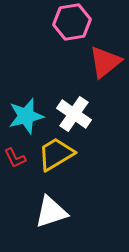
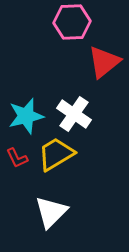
pink hexagon: rotated 6 degrees clockwise
red triangle: moved 1 px left
red L-shape: moved 2 px right
white triangle: rotated 27 degrees counterclockwise
